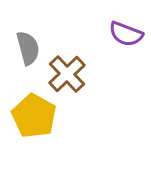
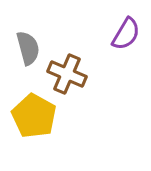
purple semicircle: rotated 80 degrees counterclockwise
brown cross: rotated 24 degrees counterclockwise
